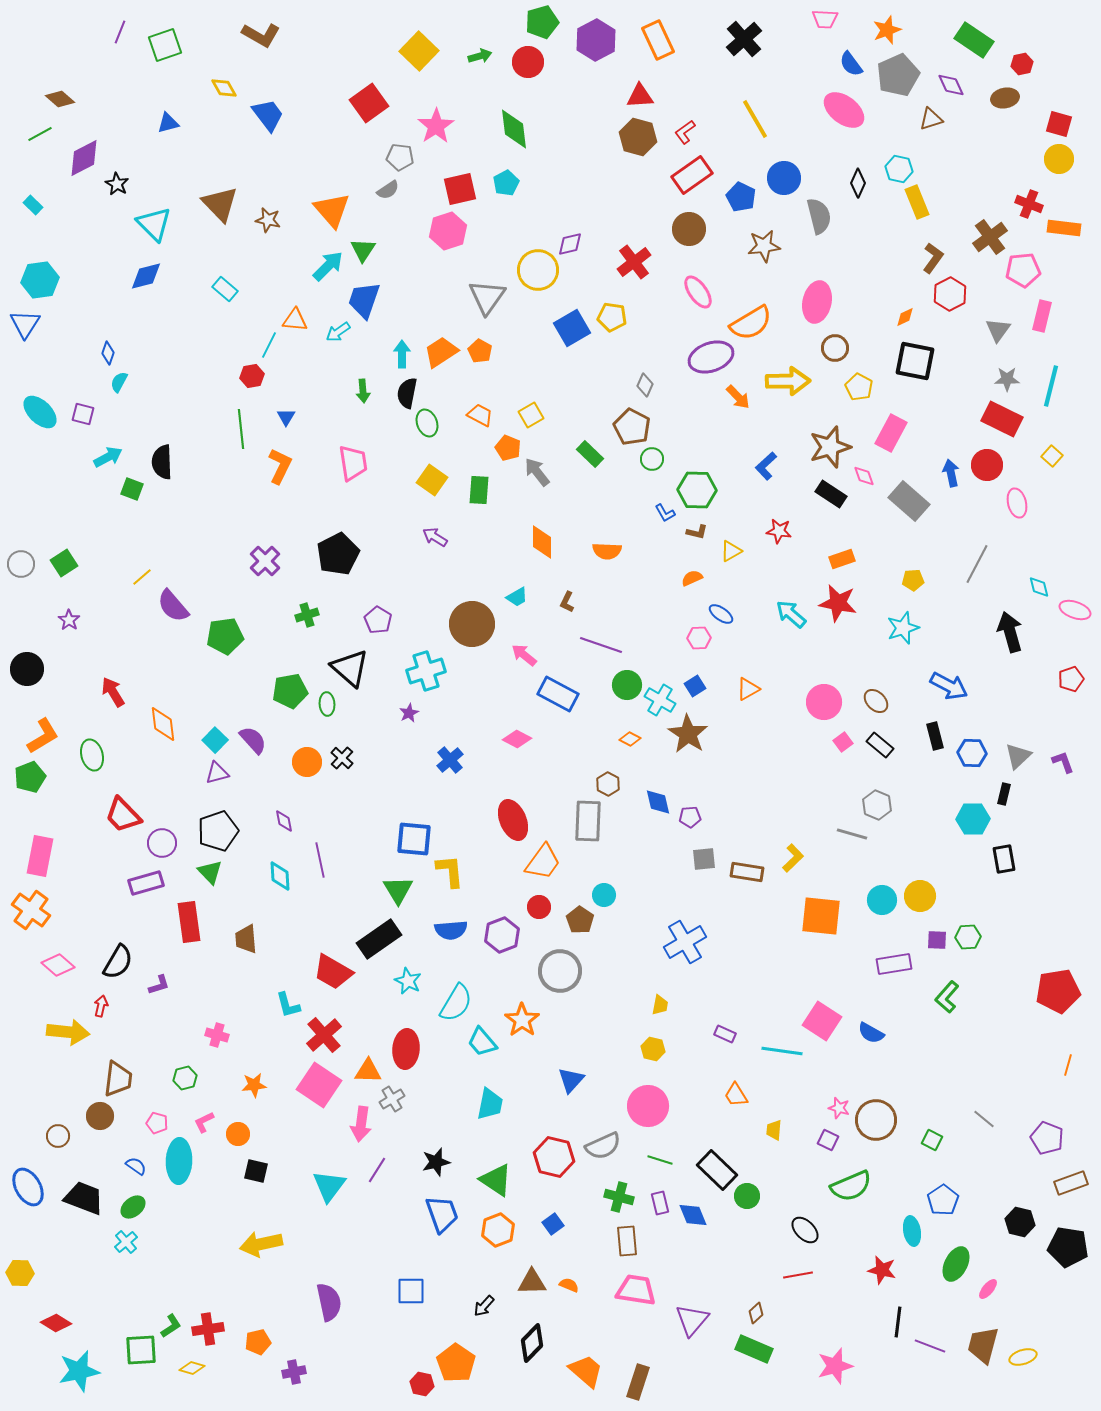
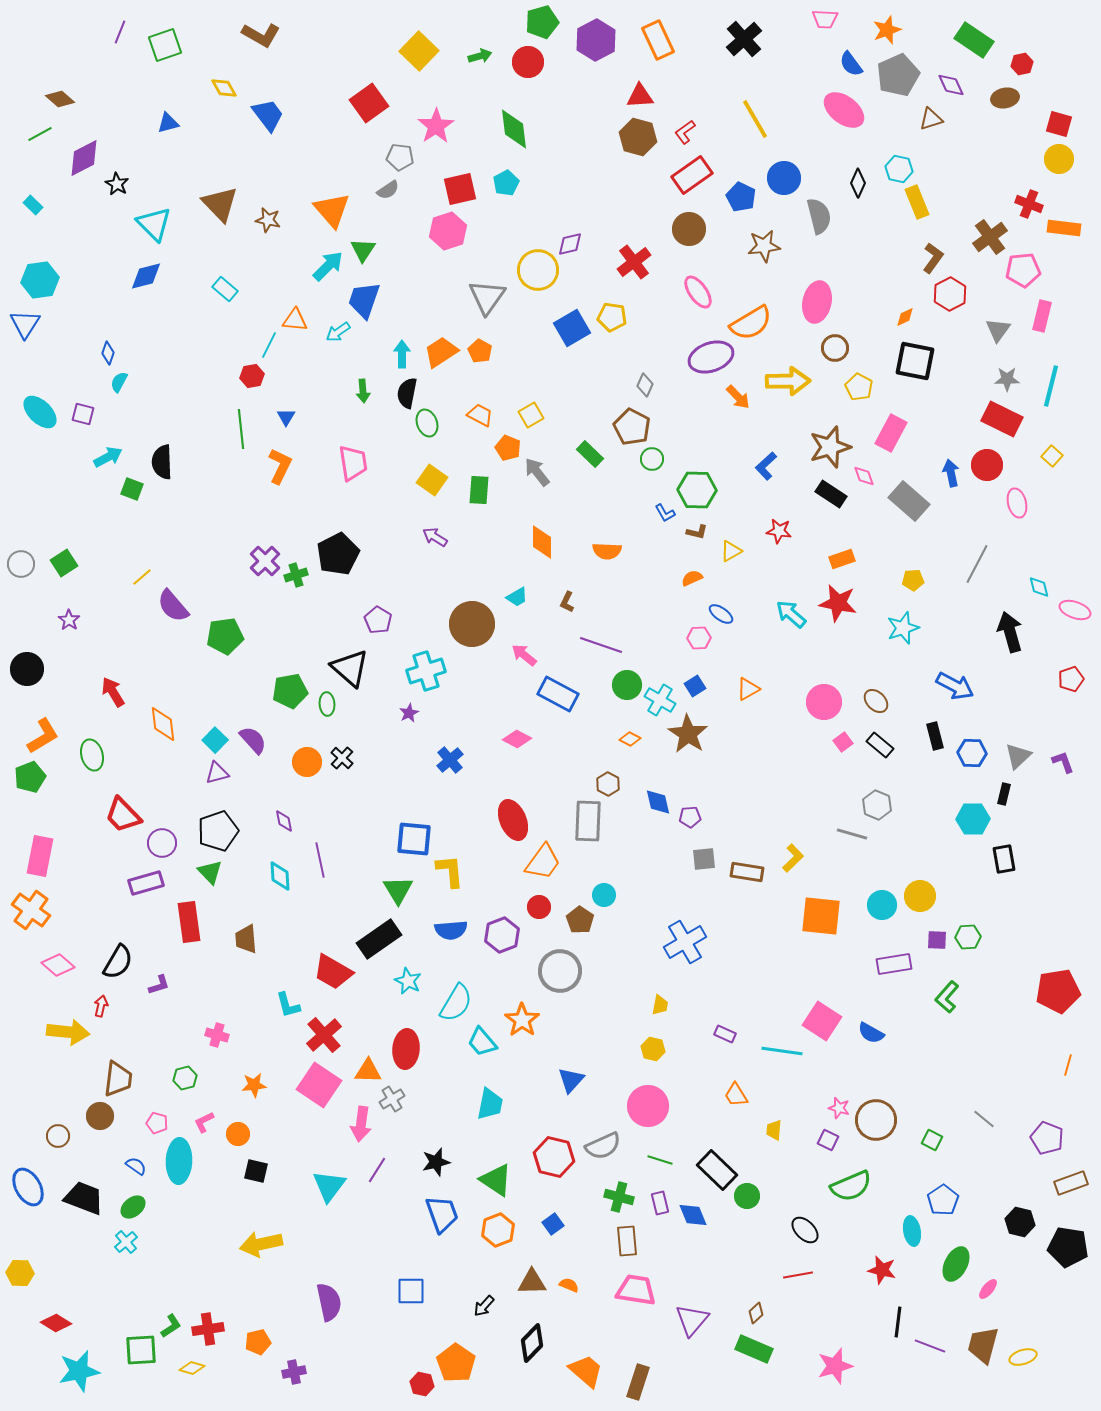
green cross at (307, 615): moved 11 px left, 40 px up
blue arrow at (949, 686): moved 6 px right
cyan circle at (882, 900): moved 5 px down
